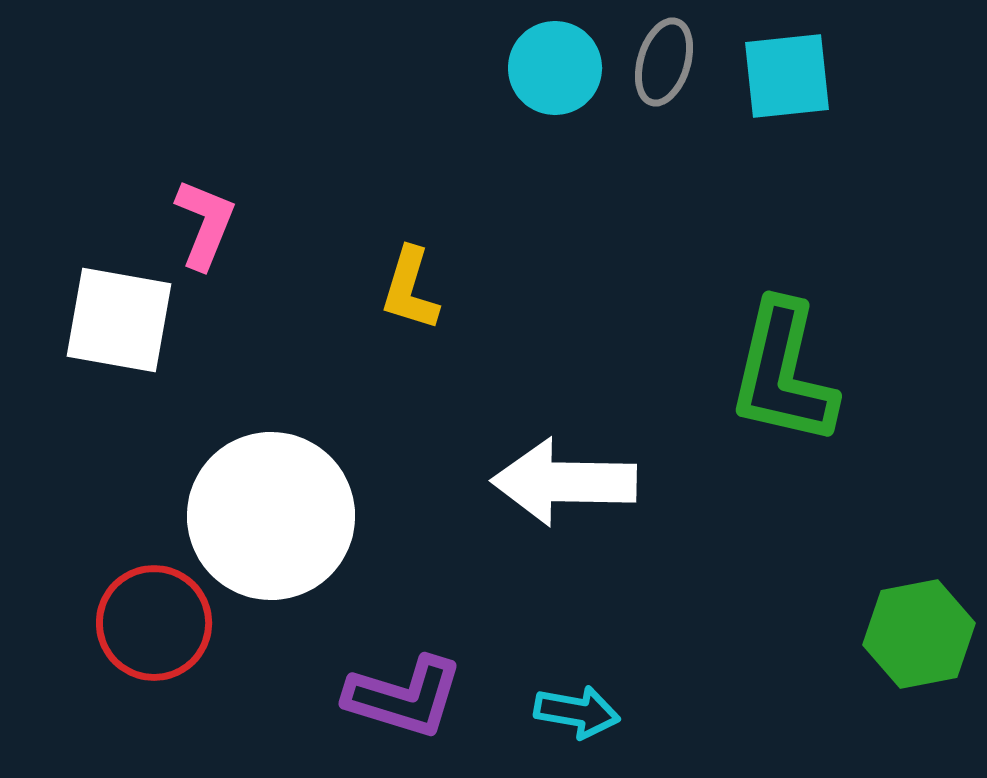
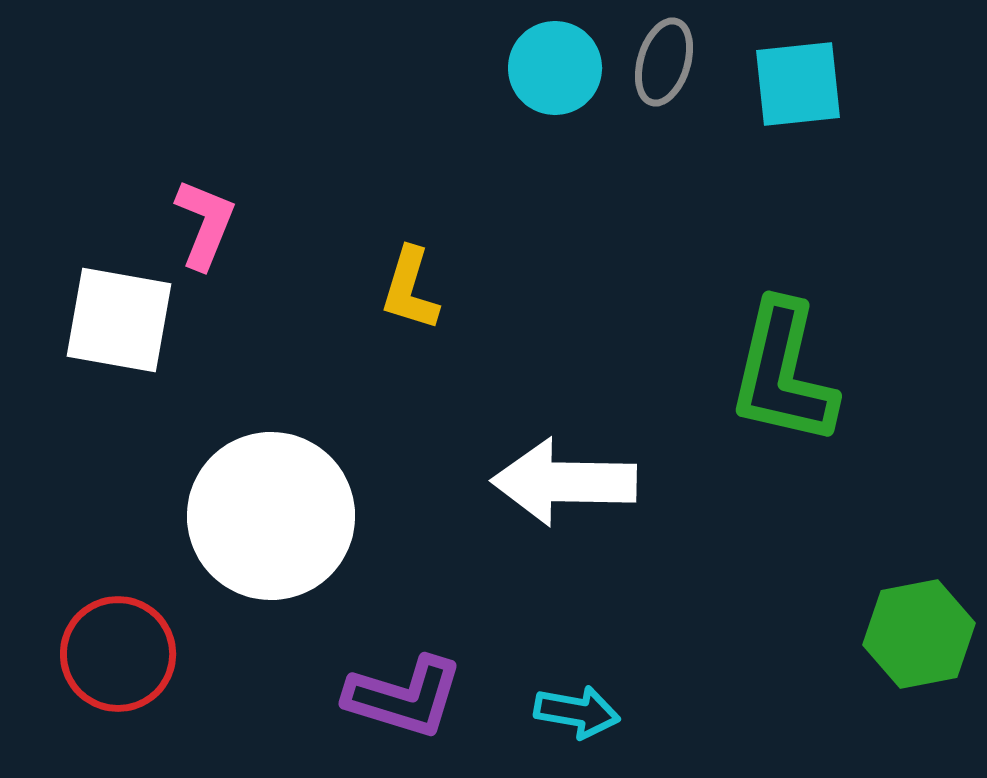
cyan square: moved 11 px right, 8 px down
red circle: moved 36 px left, 31 px down
